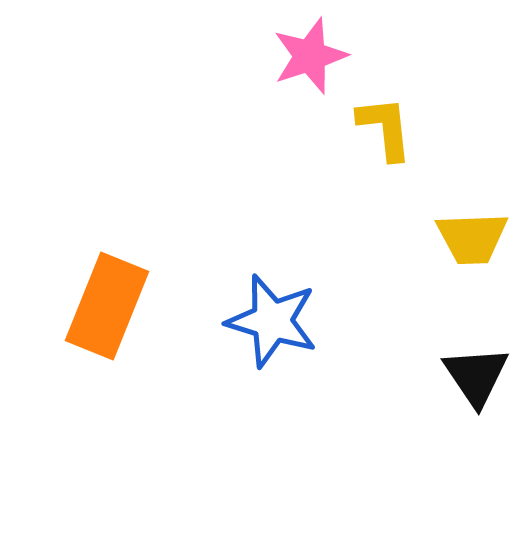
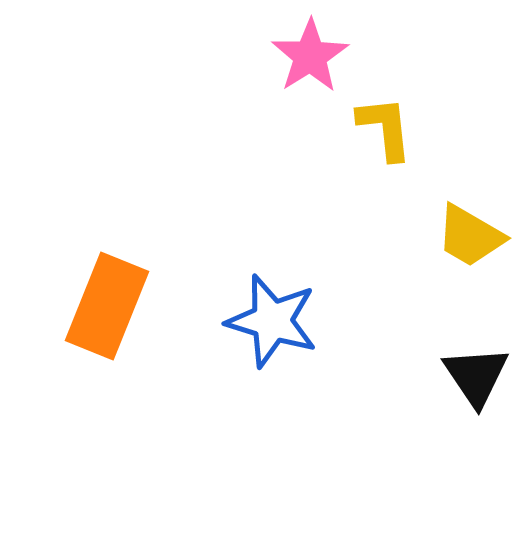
pink star: rotated 14 degrees counterclockwise
yellow trapezoid: moved 2 px left, 2 px up; rotated 32 degrees clockwise
